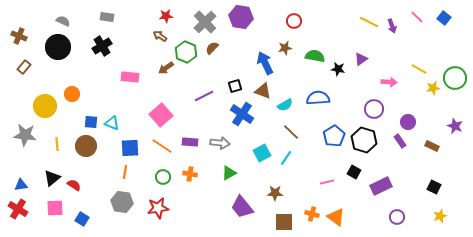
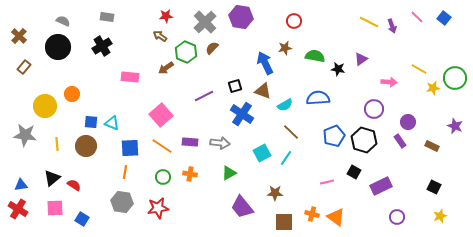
brown cross at (19, 36): rotated 21 degrees clockwise
blue pentagon at (334, 136): rotated 10 degrees clockwise
